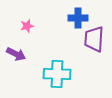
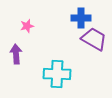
blue cross: moved 3 px right
purple trapezoid: rotated 116 degrees clockwise
purple arrow: rotated 120 degrees counterclockwise
